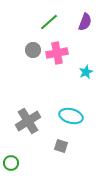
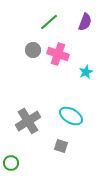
pink cross: moved 1 px right, 1 px down; rotated 30 degrees clockwise
cyan ellipse: rotated 15 degrees clockwise
